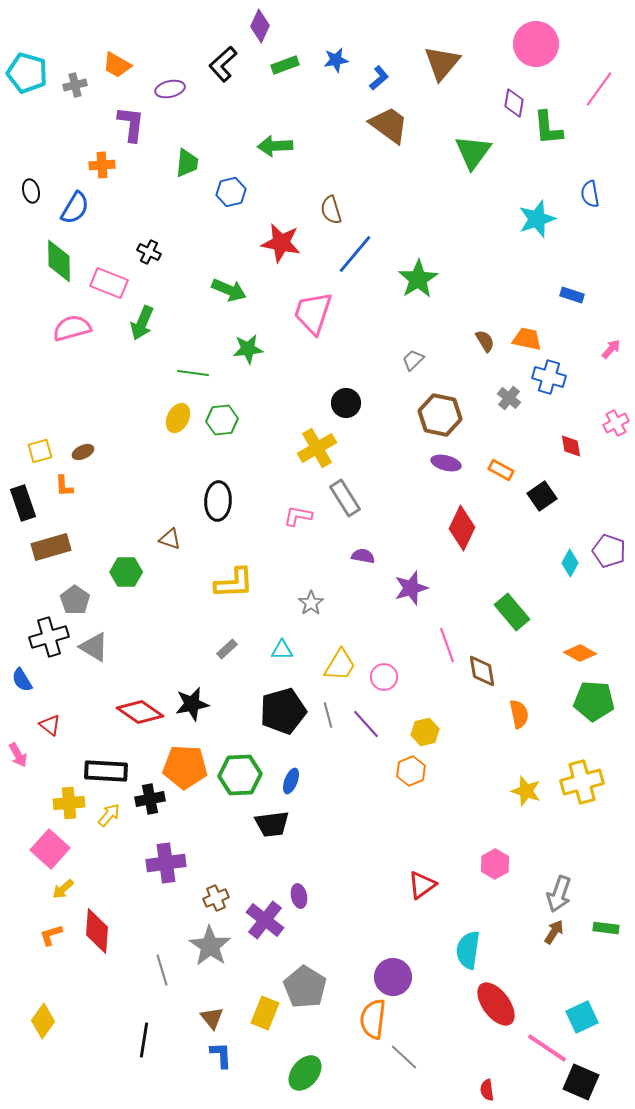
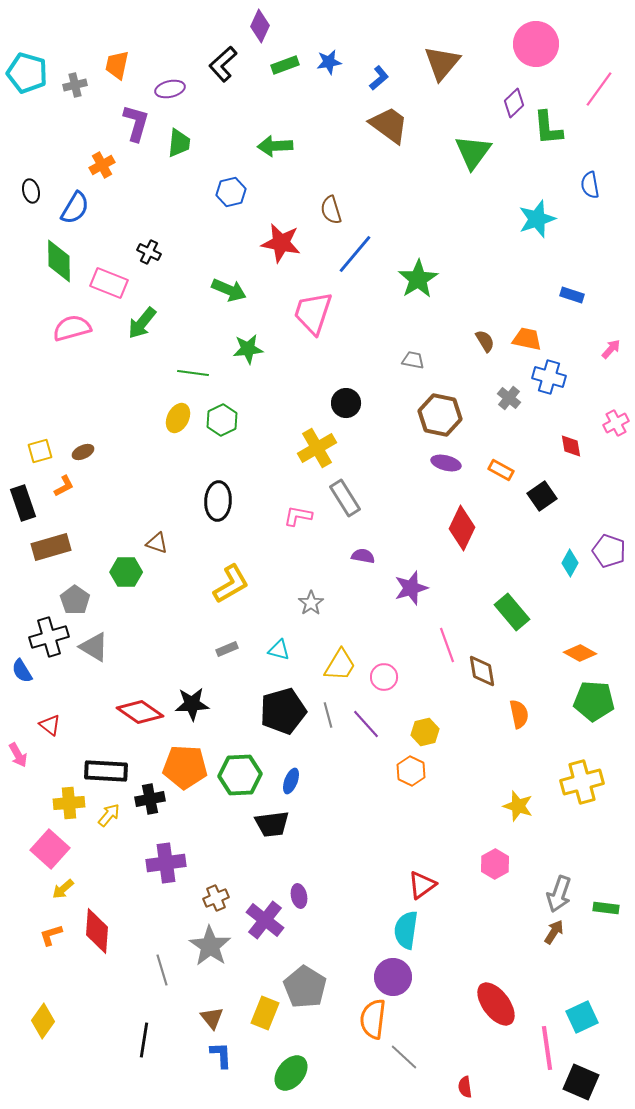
blue star at (336, 60): moved 7 px left, 2 px down
orange trapezoid at (117, 65): rotated 72 degrees clockwise
purple diamond at (514, 103): rotated 36 degrees clockwise
purple L-shape at (131, 124): moved 5 px right, 1 px up; rotated 9 degrees clockwise
green trapezoid at (187, 163): moved 8 px left, 20 px up
orange cross at (102, 165): rotated 25 degrees counterclockwise
blue semicircle at (590, 194): moved 9 px up
green arrow at (142, 323): rotated 16 degrees clockwise
gray trapezoid at (413, 360): rotated 55 degrees clockwise
green hexagon at (222, 420): rotated 20 degrees counterclockwise
orange L-shape at (64, 486): rotated 115 degrees counterclockwise
brown triangle at (170, 539): moved 13 px left, 4 px down
yellow L-shape at (234, 583): moved 3 px left, 1 px down; rotated 27 degrees counterclockwise
gray rectangle at (227, 649): rotated 20 degrees clockwise
cyan triangle at (282, 650): moved 3 px left; rotated 15 degrees clockwise
blue semicircle at (22, 680): moved 9 px up
black star at (192, 704): rotated 8 degrees clockwise
orange hexagon at (411, 771): rotated 12 degrees counterclockwise
yellow star at (526, 791): moved 8 px left, 15 px down
green rectangle at (606, 928): moved 20 px up
cyan semicircle at (468, 950): moved 62 px left, 20 px up
pink line at (547, 1048): rotated 48 degrees clockwise
green ellipse at (305, 1073): moved 14 px left
red semicircle at (487, 1090): moved 22 px left, 3 px up
